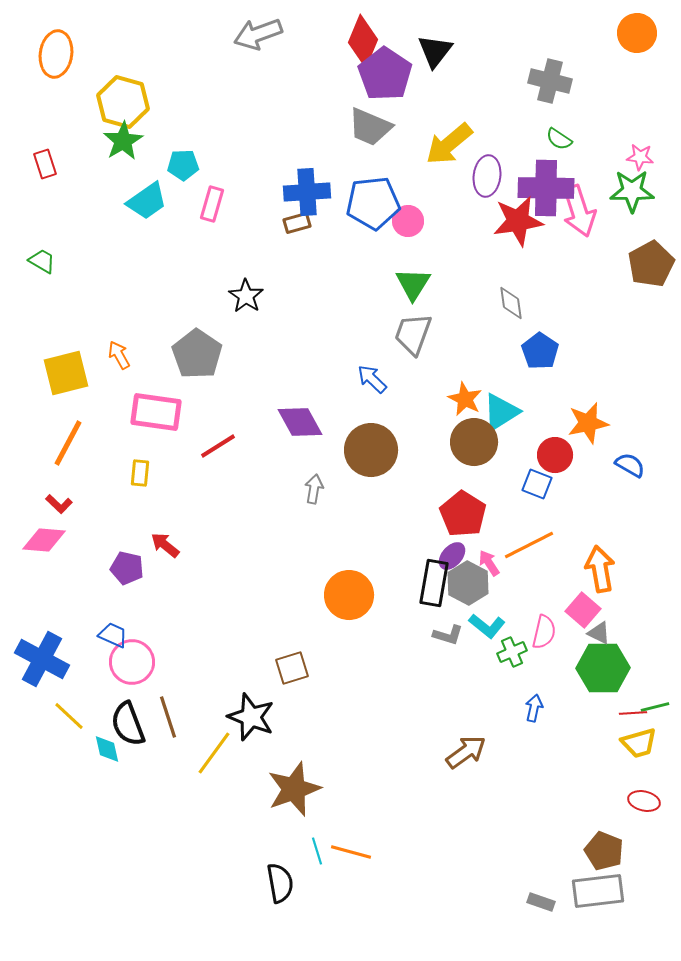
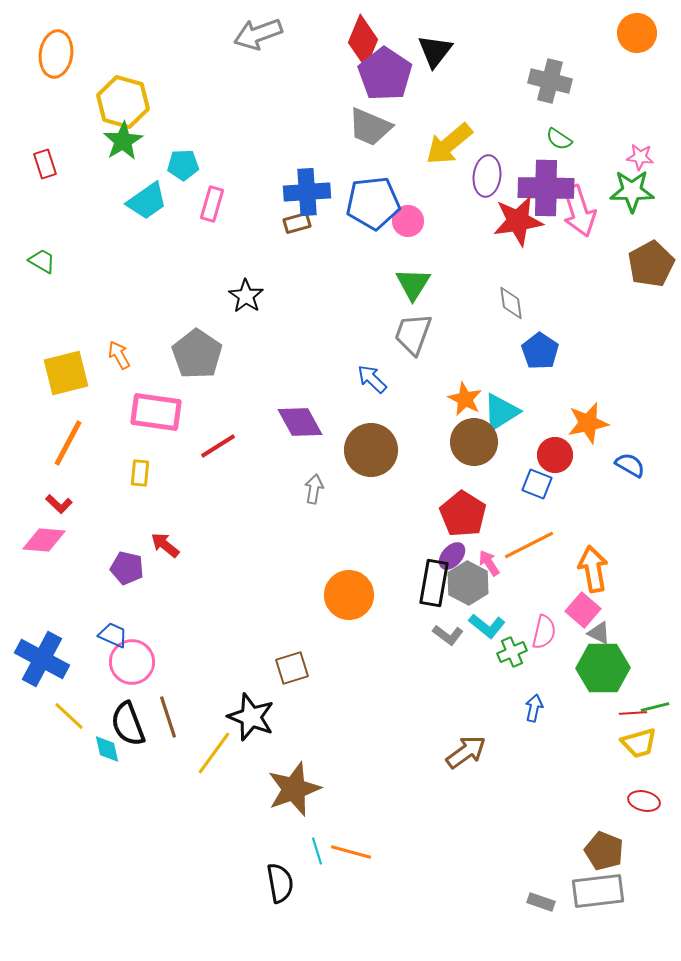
orange arrow at (600, 569): moved 7 px left
gray L-shape at (448, 635): rotated 20 degrees clockwise
